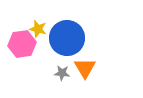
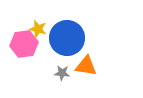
pink hexagon: moved 2 px right
orange triangle: moved 1 px right, 2 px up; rotated 50 degrees counterclockwise
